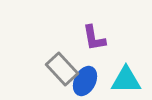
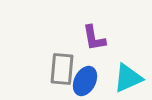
gray rectangle: rotated 48 degrees clockwise
cyan triangle: moved 2 px right, 2 px up; rotated 24 degrees counterclockwise
